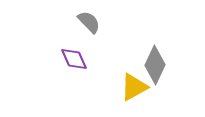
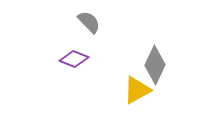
purple diamond: rotated 44 degrees counterclockwise
yellow triangle: moved 3 px right, 3 px down
